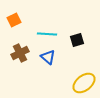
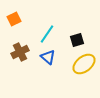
orange square: moved 1 px up
cyan line: rotated 60 degrees counterclockwise
brown cross: moved 1 px up
yellow ellipse: moved 19 px up
